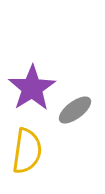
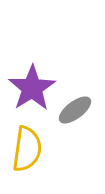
yellow semicircle: moved 2 px up
